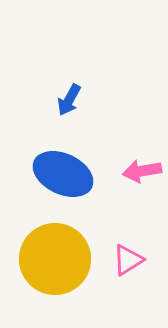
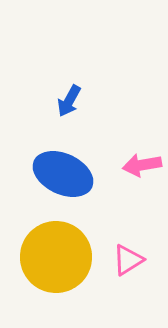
blue arrow: moved 1 px down
pink arrow: moved 6 px up
yellow circle: moved 1 px right, 2 px up
